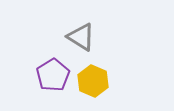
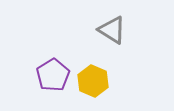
gray triangle: moved 31 px right, 7 px up
